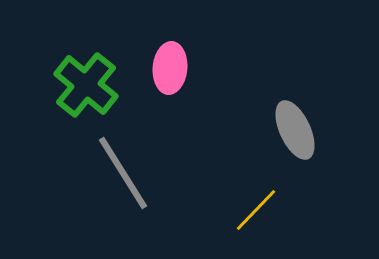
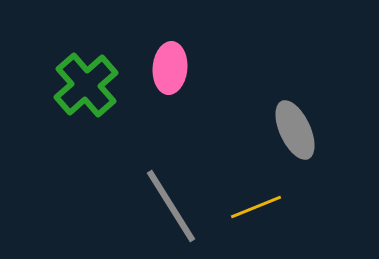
green cross: rotated 10 degrees clockwise
gray line: moved 48 px right, 33 px down
yellow line: moved 3 px up; rotated 24 degrees clockwise
